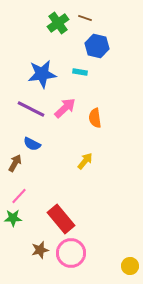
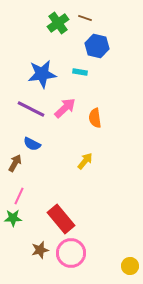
pink line: rotated 18 degrees counterclockwise
